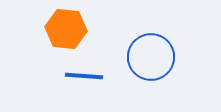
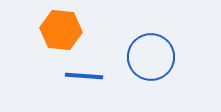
orange hexagon: moved 5 px left, 1 px down
